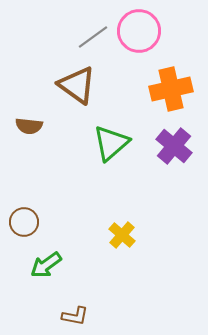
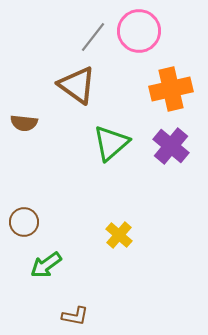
gray line: rotated 16 degrees counterclockwise
brown semicircle: moved 5 px left, 3 px up
purple cross: moved 3 px left
yellow cross: moved 3 px left
